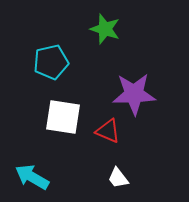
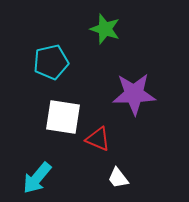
red triangle: moved 10 px left, 8 px down
cyan arrow: moved 5 px right, 1 px down; rotated 80 degrees counterclockwise
